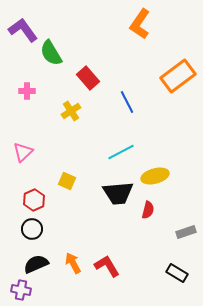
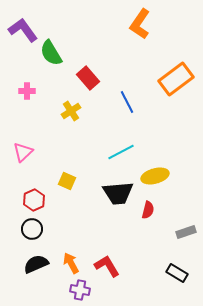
orange rectangle: moved 2 px left, 3 px down
orange arrow: moved 2 px left
purple cross: moved 59 px right
